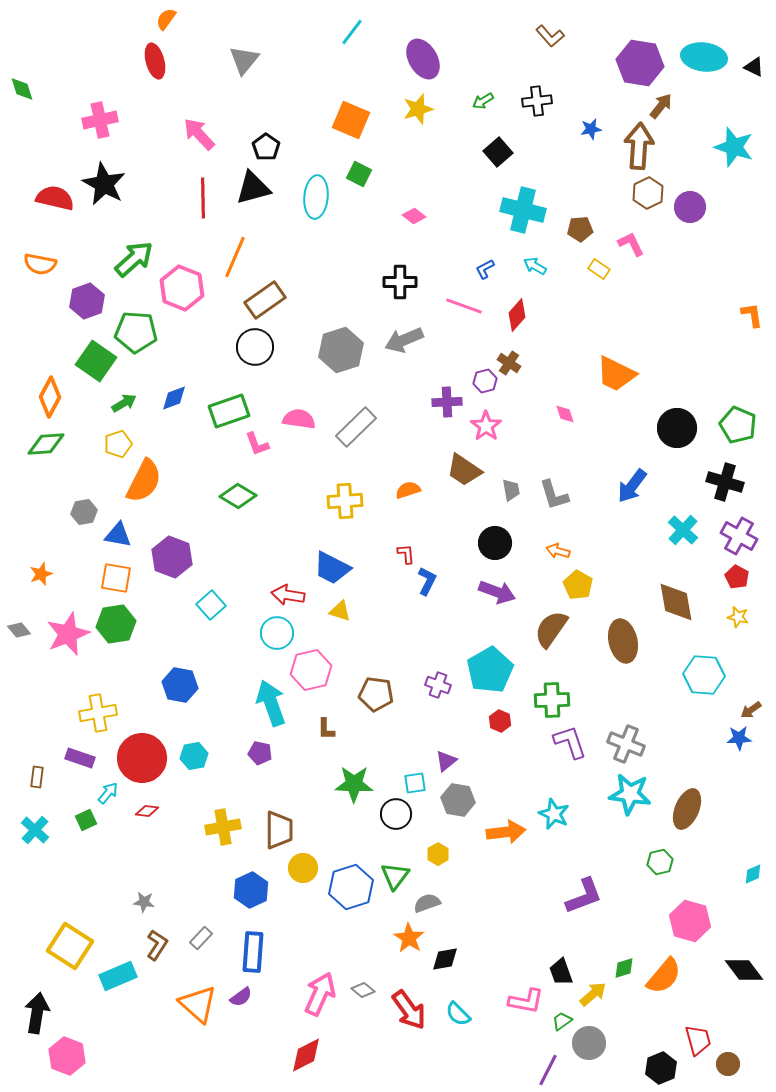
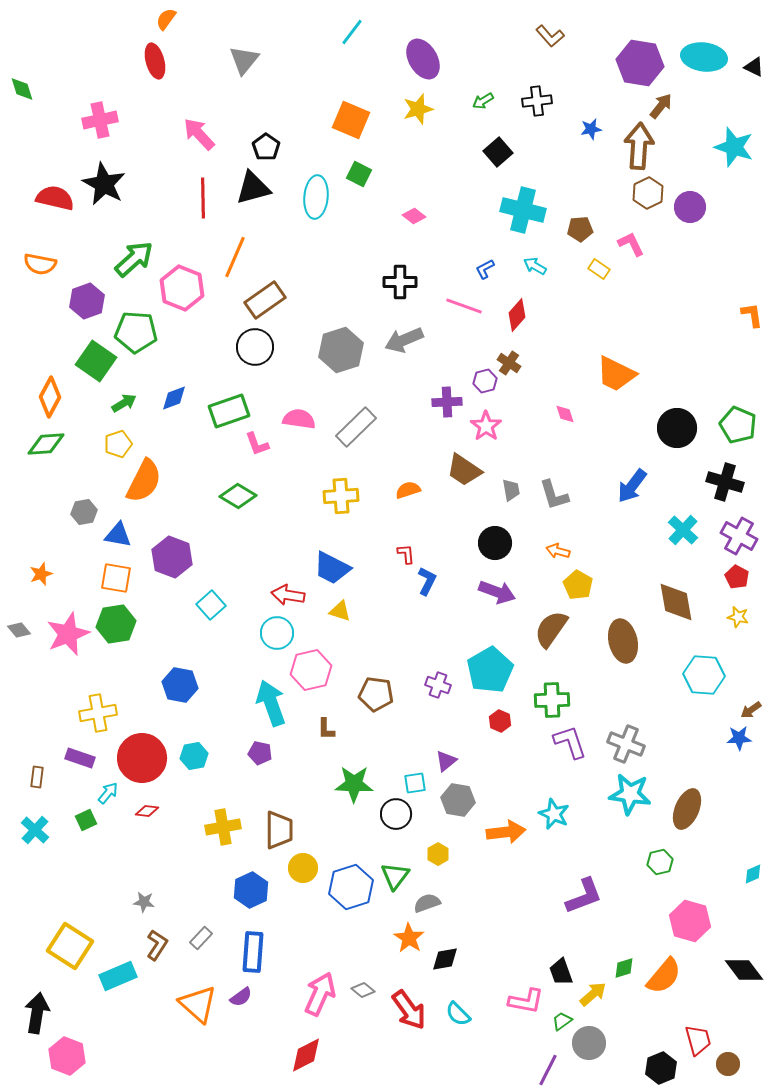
yellow cross at (345, 501): moved 4 px left, 5 px up
